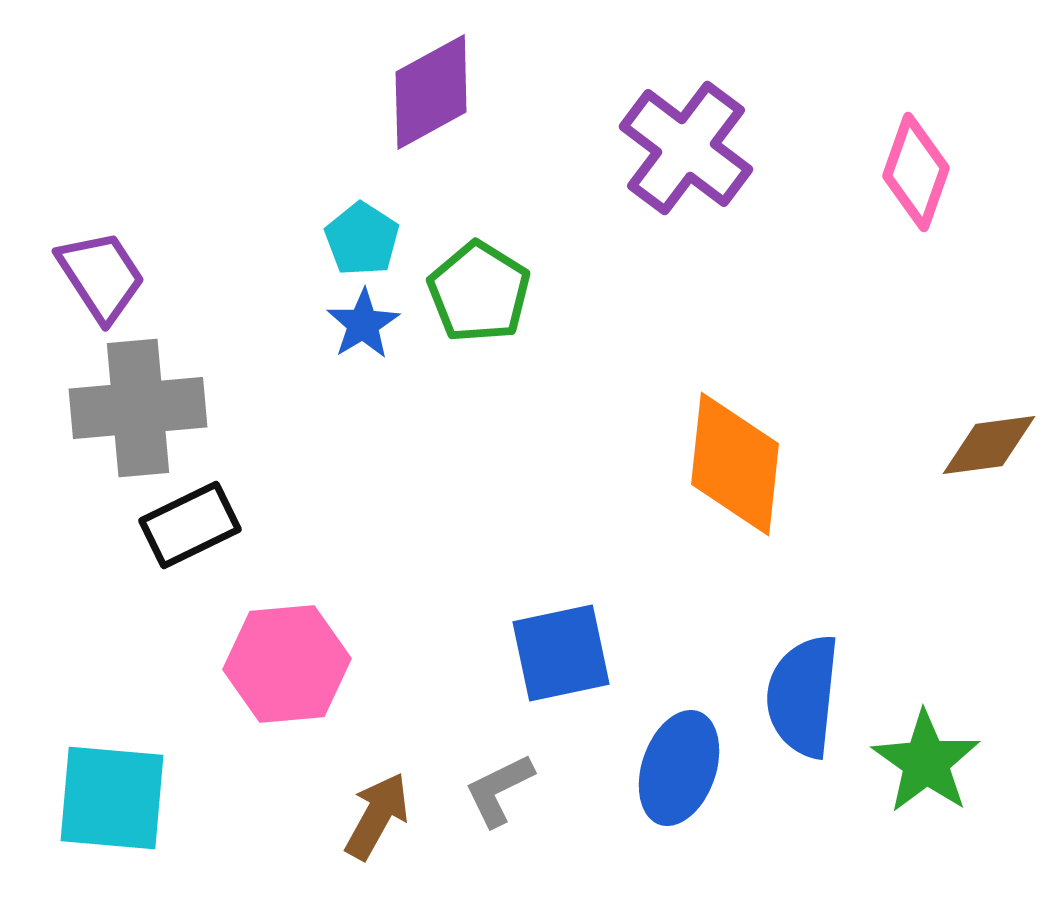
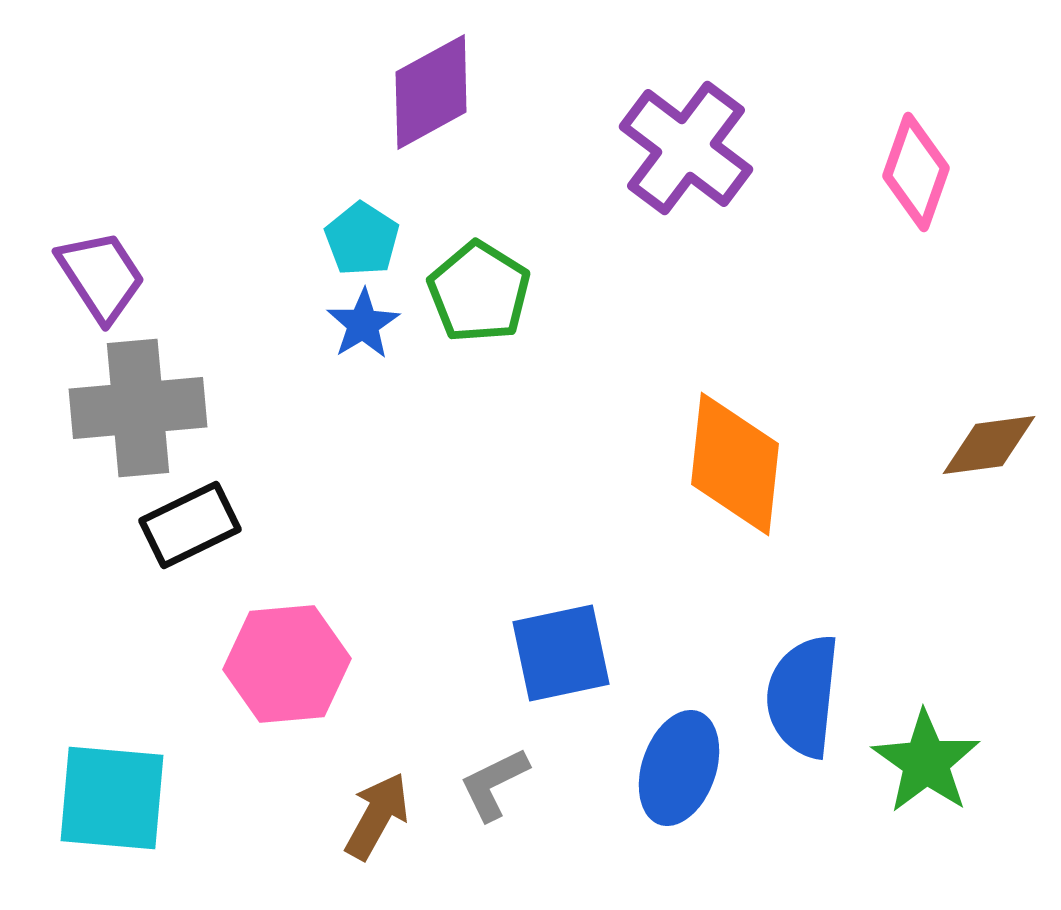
gray L-shape: moved 5 px left, 6 px up
